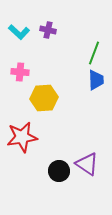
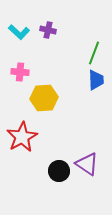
red star: rotated 20 degrees counterclockwise
